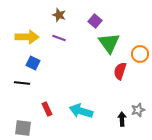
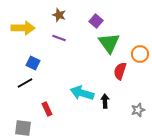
purple square: moved 1 px right
yellow arrow: moved 4 px left, 9 px up
black line: moved 3 px right; rotated 35 degrees counterclockwise
cyan arrow: moved 1 px right, 18 px up
black arrow: moved 17 px left, 18 px up
